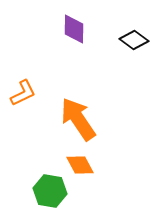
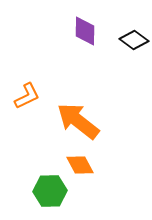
purple diamond: moved 11 px right, 2 px down
orange L-shape: moved 4 px right, 3 px down
orange arrow: moved 2 px down; rotated 18 degrees counterclockwise
green hexagon: rotated 12 degrees counterclockwise
